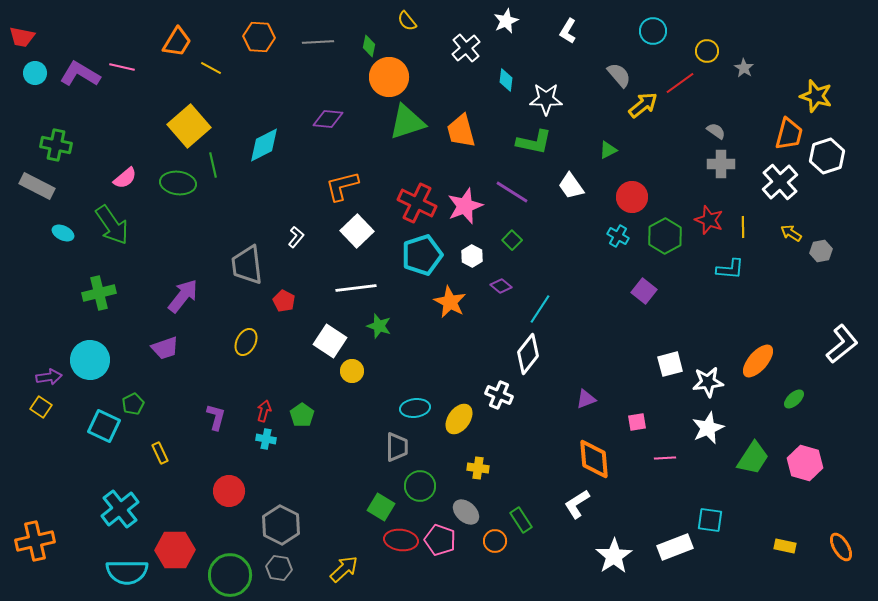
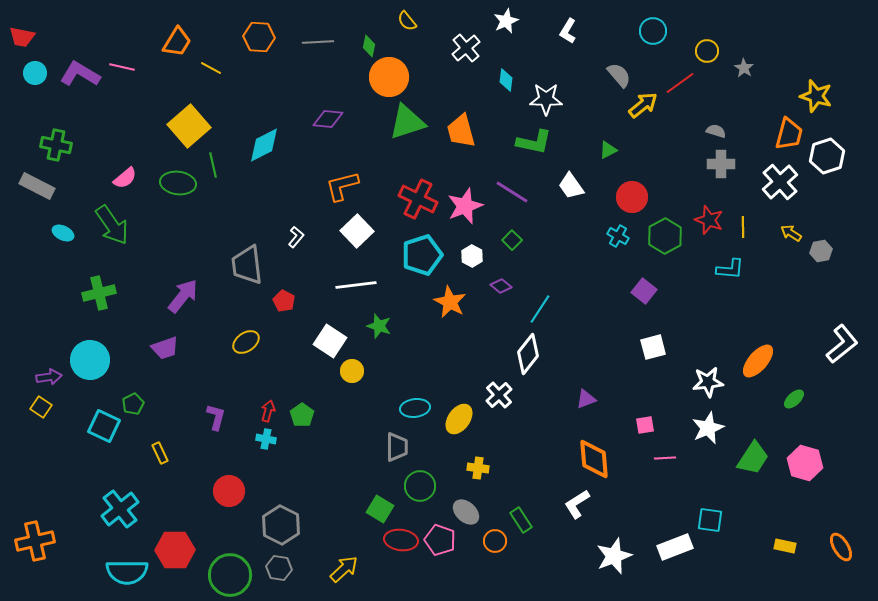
gray semicircle at (716, 131): rotated 18 degrees counterclockwise
red cross at (417, 203): moved 1 px right, 4 px up
white line at (356, 288): moved 3 px up
yellow ellipse at (246, 342): rotated 28 degrees clockwise
white square at (670, 364): moved 17 px left, 17 px up
white cross at (499, 395): rotated 24 degrees clockwise
red arrow at (264, 411): moved 4 px right
pink square at (637, 422): moved 8 px right, 3 px down
green square at (381, 507): moved 1 px left, 2 px down
white star at (614, 556): rotated 12 degrees clockwise
